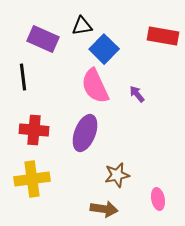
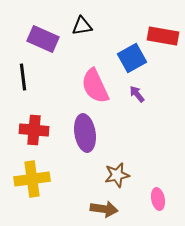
blue square: moved 28 px right, 9 px down; rotated 16 degrees clockwise
purple ellipse: rotated 30 degrees counterclockwise
